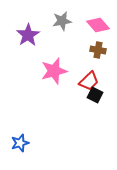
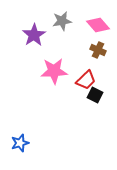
purple star: moved 6 px right
brown cross: rotated 14 degrees clockwise
pink star: rotated 12 degrees clockwise
red trapezoid: moved 3 px left, 1 px up
